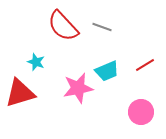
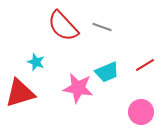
cyan trapezoid: moved 1 px down
pink star: rotated 20 degrees clockwise
